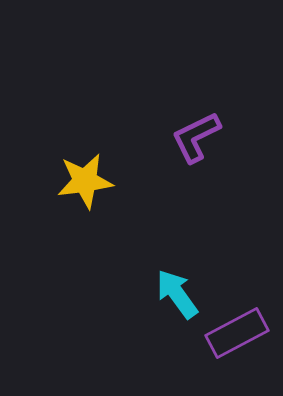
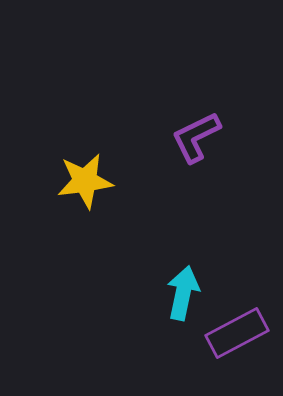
cyan arrow: moved 6 px right, 1 px up; rotated 48 degrees clockwise
